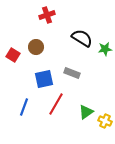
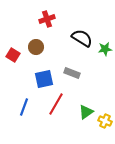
red cross: moved 4 px down
